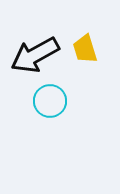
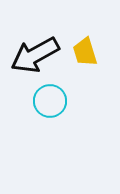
yellow trapezoid: moved 3 px down
